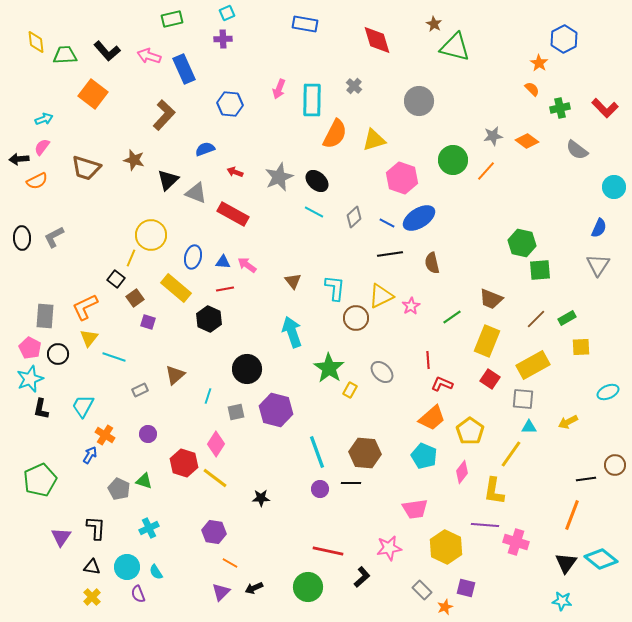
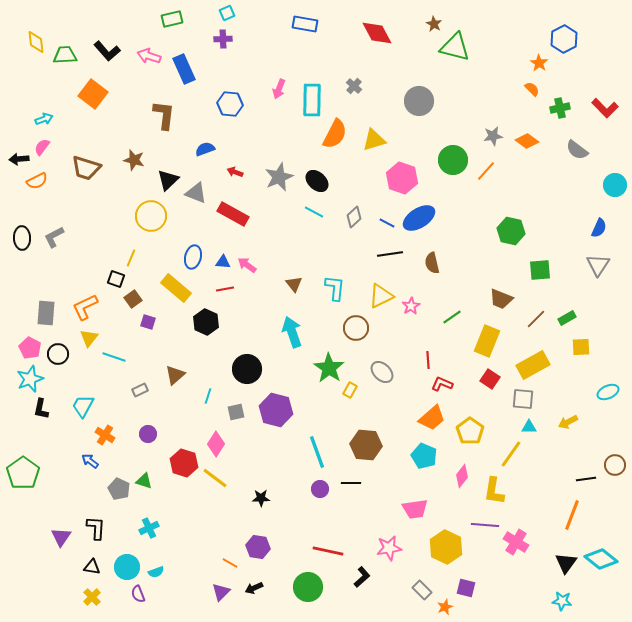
red diamond at (377, 40): moved 7 px up; rotated 12 degrees counterclockwise
brown L-shape at (164, 115): rotated 36 degrees counterclockwise
cyan circle at (614, 187): moved 1 px right, 2 px up
yellow circle at (151, 235): moved 19 px up
green hexagon at (522, 243): moved 11 px left, 12 px up
black square at (116, 279): rotated 18 degrees counterclockwise
brown triangle at (293, 281): moved 1 px right, 3 px down
brown square at (135, 298): moved 2 px left, 1 px down
brown trapezoid at (491, 299): moved 10 px right
gray rectangle at (45, 316): moved 1 px right, 3 px up
brown circle at (356, 318): moved 10 px down
black hexagon at (209, 319): moved 3 px left, 3 px down
brown hexagon at (365, 453): moved 1 px right, 8 px up
blue arrow at (90, 455): moved 6 px down; rotated 84 degrees counterclockwise
pink diamond at (462, 472): moved 4 px down
green pentagon at (40, 480): moved 17 px left, 7 px up; rotated 12 degrees counterclockwise
purple hexagon at (214, 532): moved 44 px right, 15 px down
pink cross at (516, 542): rotated 15 degrees clockwise
cyan semicircle at (156, 572): rotated 77 degrees counterclockwise
